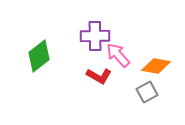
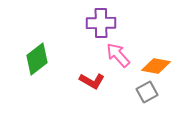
purple cross: moved 6 px right, 13 px up
green diamond: moved 2 px left, 3 px down
red L-shape: moved 7 px left, 5 px down
